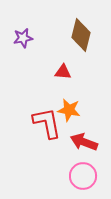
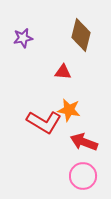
red L-shape: moved 3 px left, 1 px up; rotated 132 degrees clockwise
